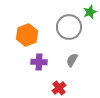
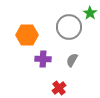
green star: moved 1 px down; rotated 16 degrees counterclockwise
orange hexagon: rotated 20 degrees clockwise
purple cross: moved 4 px right, 3 px up
